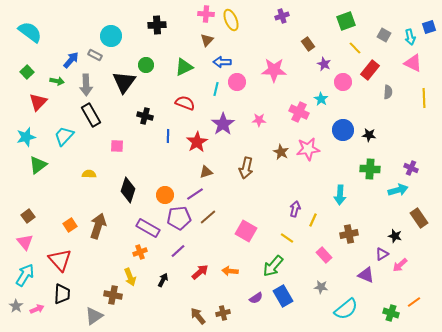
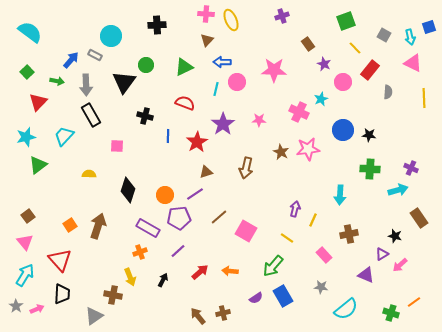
cyan star at (321, 99): rotated 16 degrees clockwise
brown line at (208, 217): moved 11 px right
